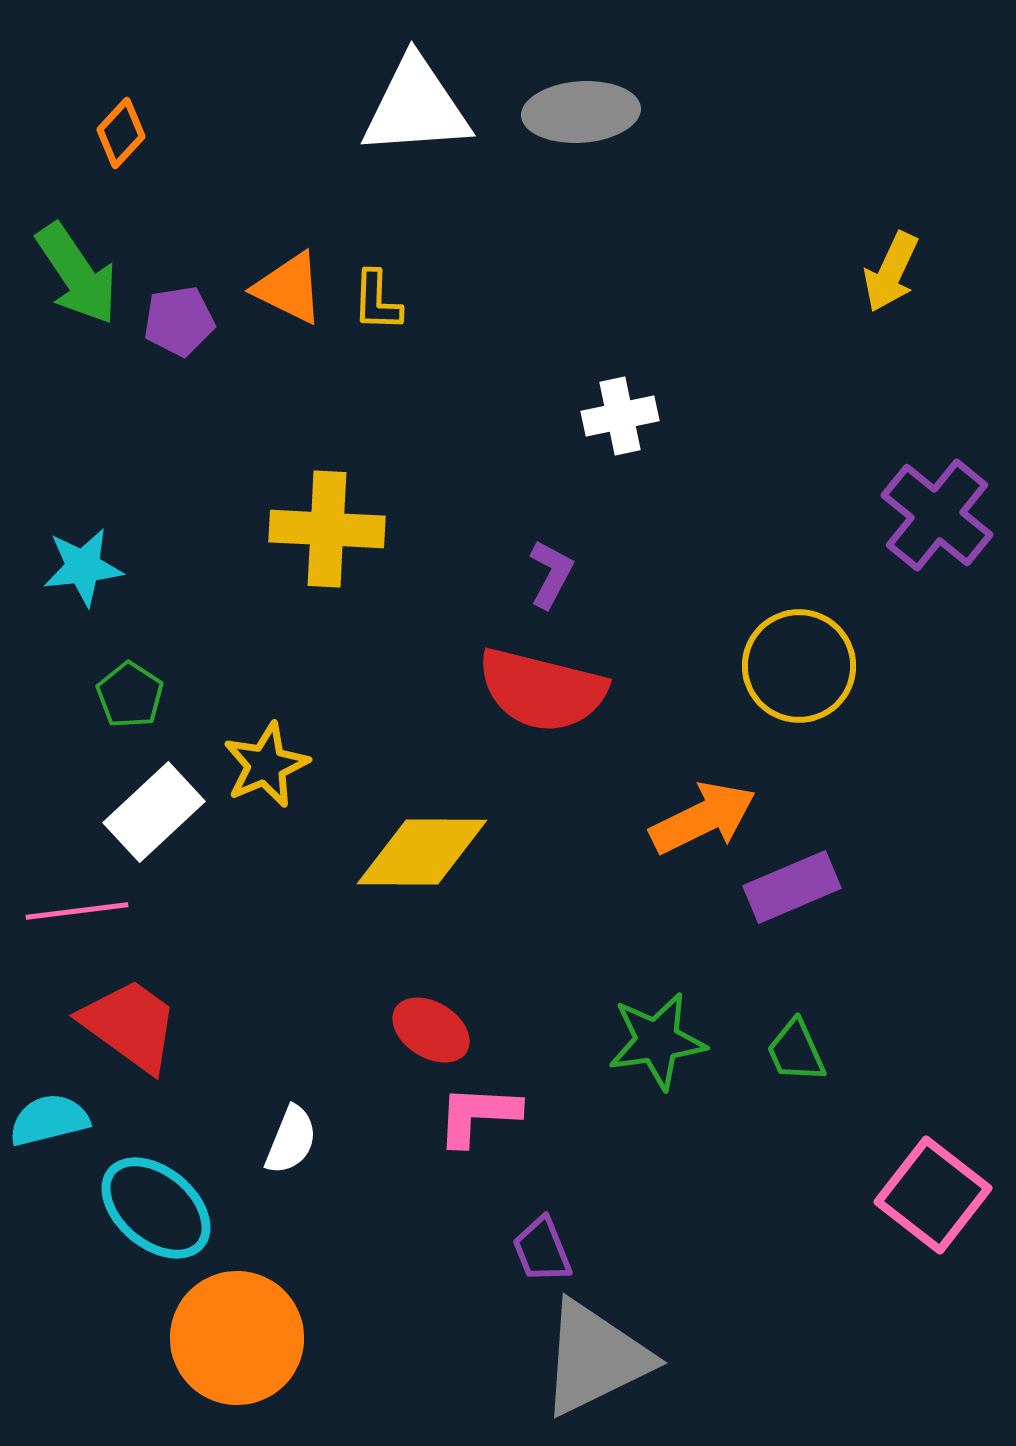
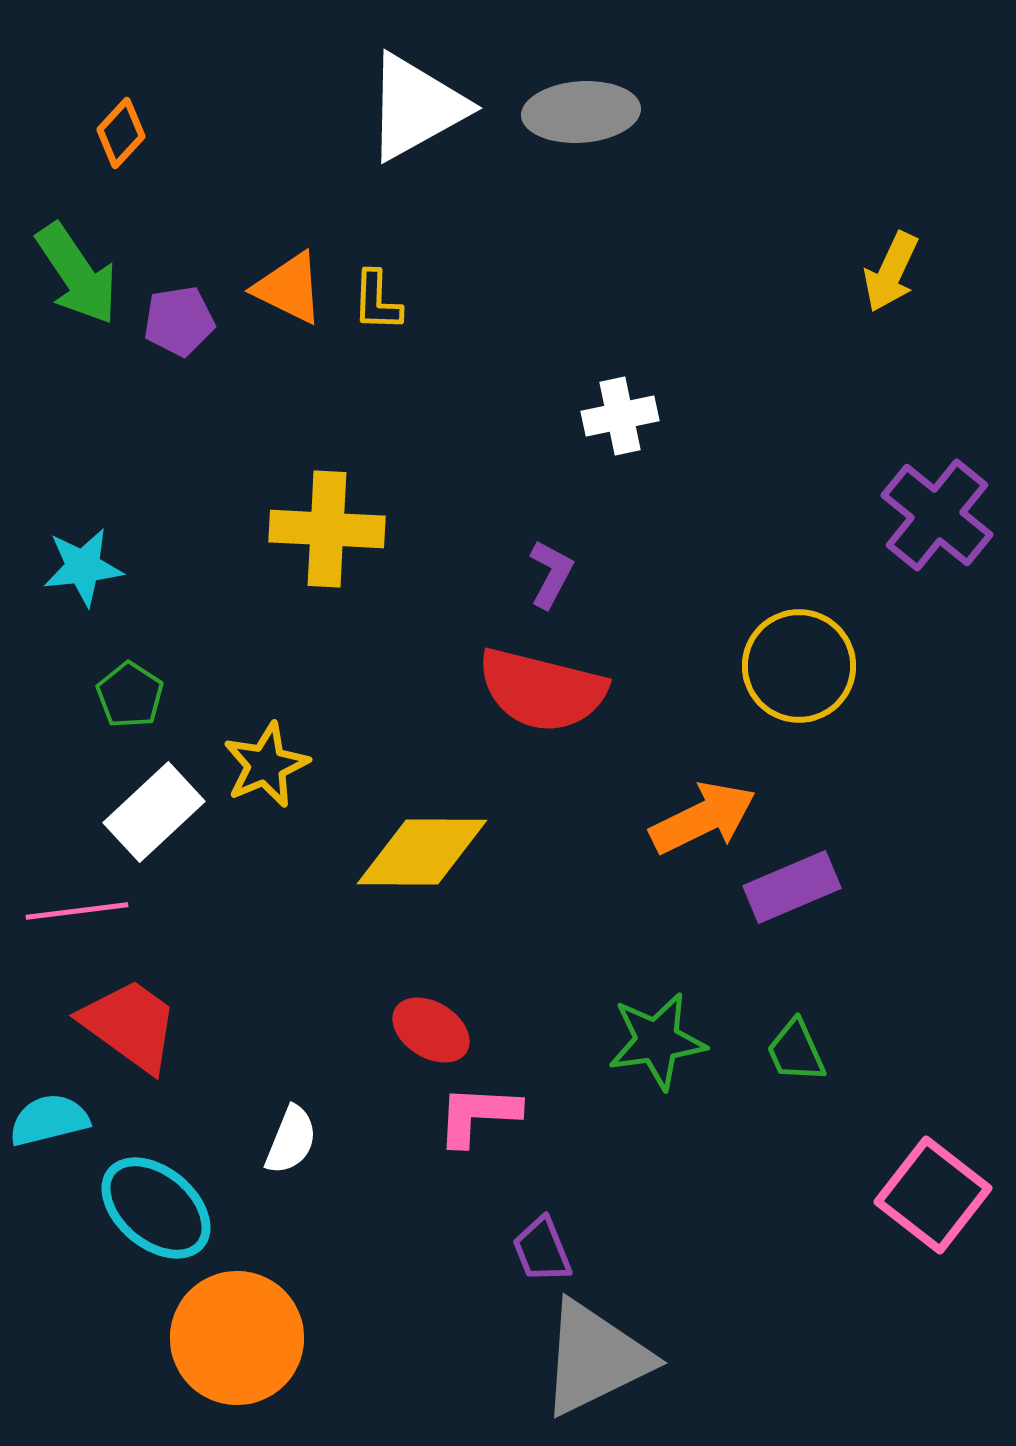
white triangle: rotated 25 degrees counterclockwise
